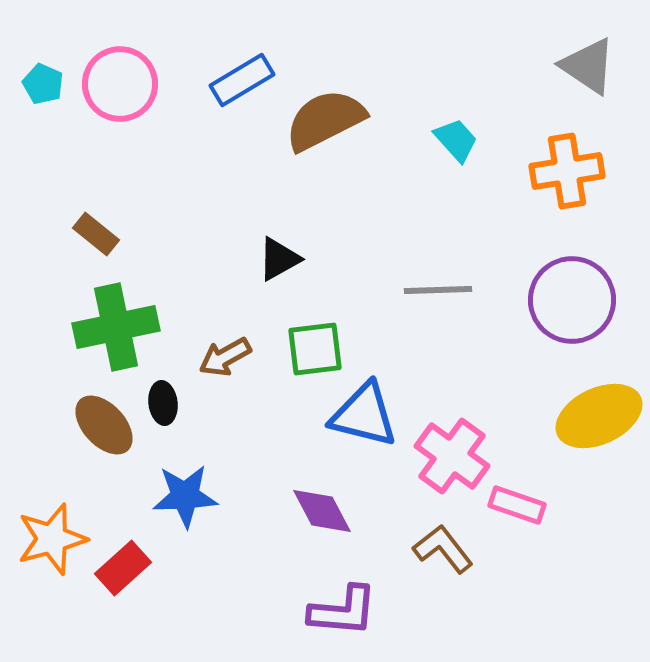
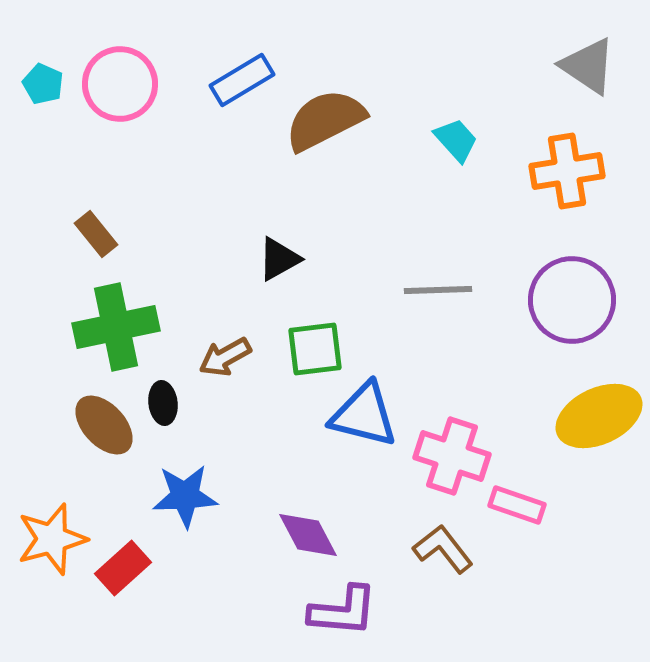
brown rectangle: rotated 12 degrees clockwise
pink cross: rotated 18 degrees counterclockwise
purple diamond: moved 14 px left, 24 px down
